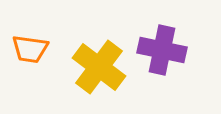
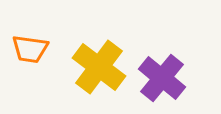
purple cross: moved 28 px down; rotated 27 degrees clockwise
